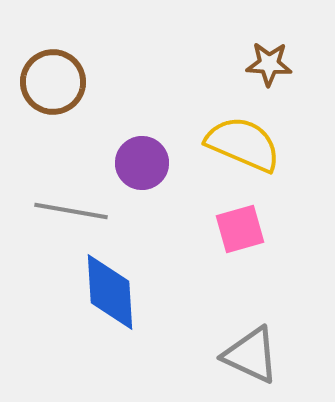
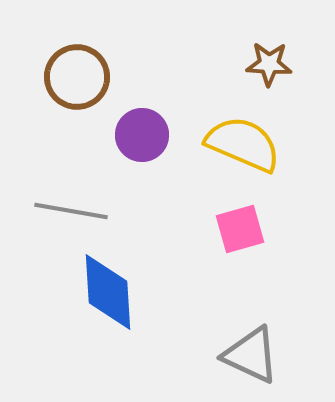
brown circle: moved 24 px right, 5 px up
purple circle: moved 28 px up
blue diamond: moved 2 px left
